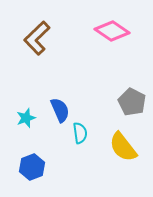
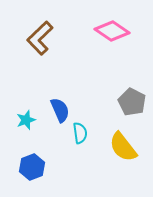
brown L-shape: moved 3 px right
cyan star: moved 2 px down
